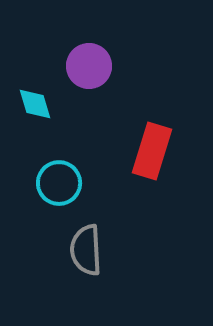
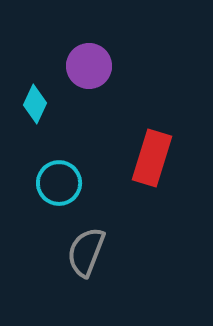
cyan diamond: rotated 42 degrees clockwise
red rectangle: moved 7 px down
gray semicircle: moved 2 px down; rotated 24 degrees clockwise
